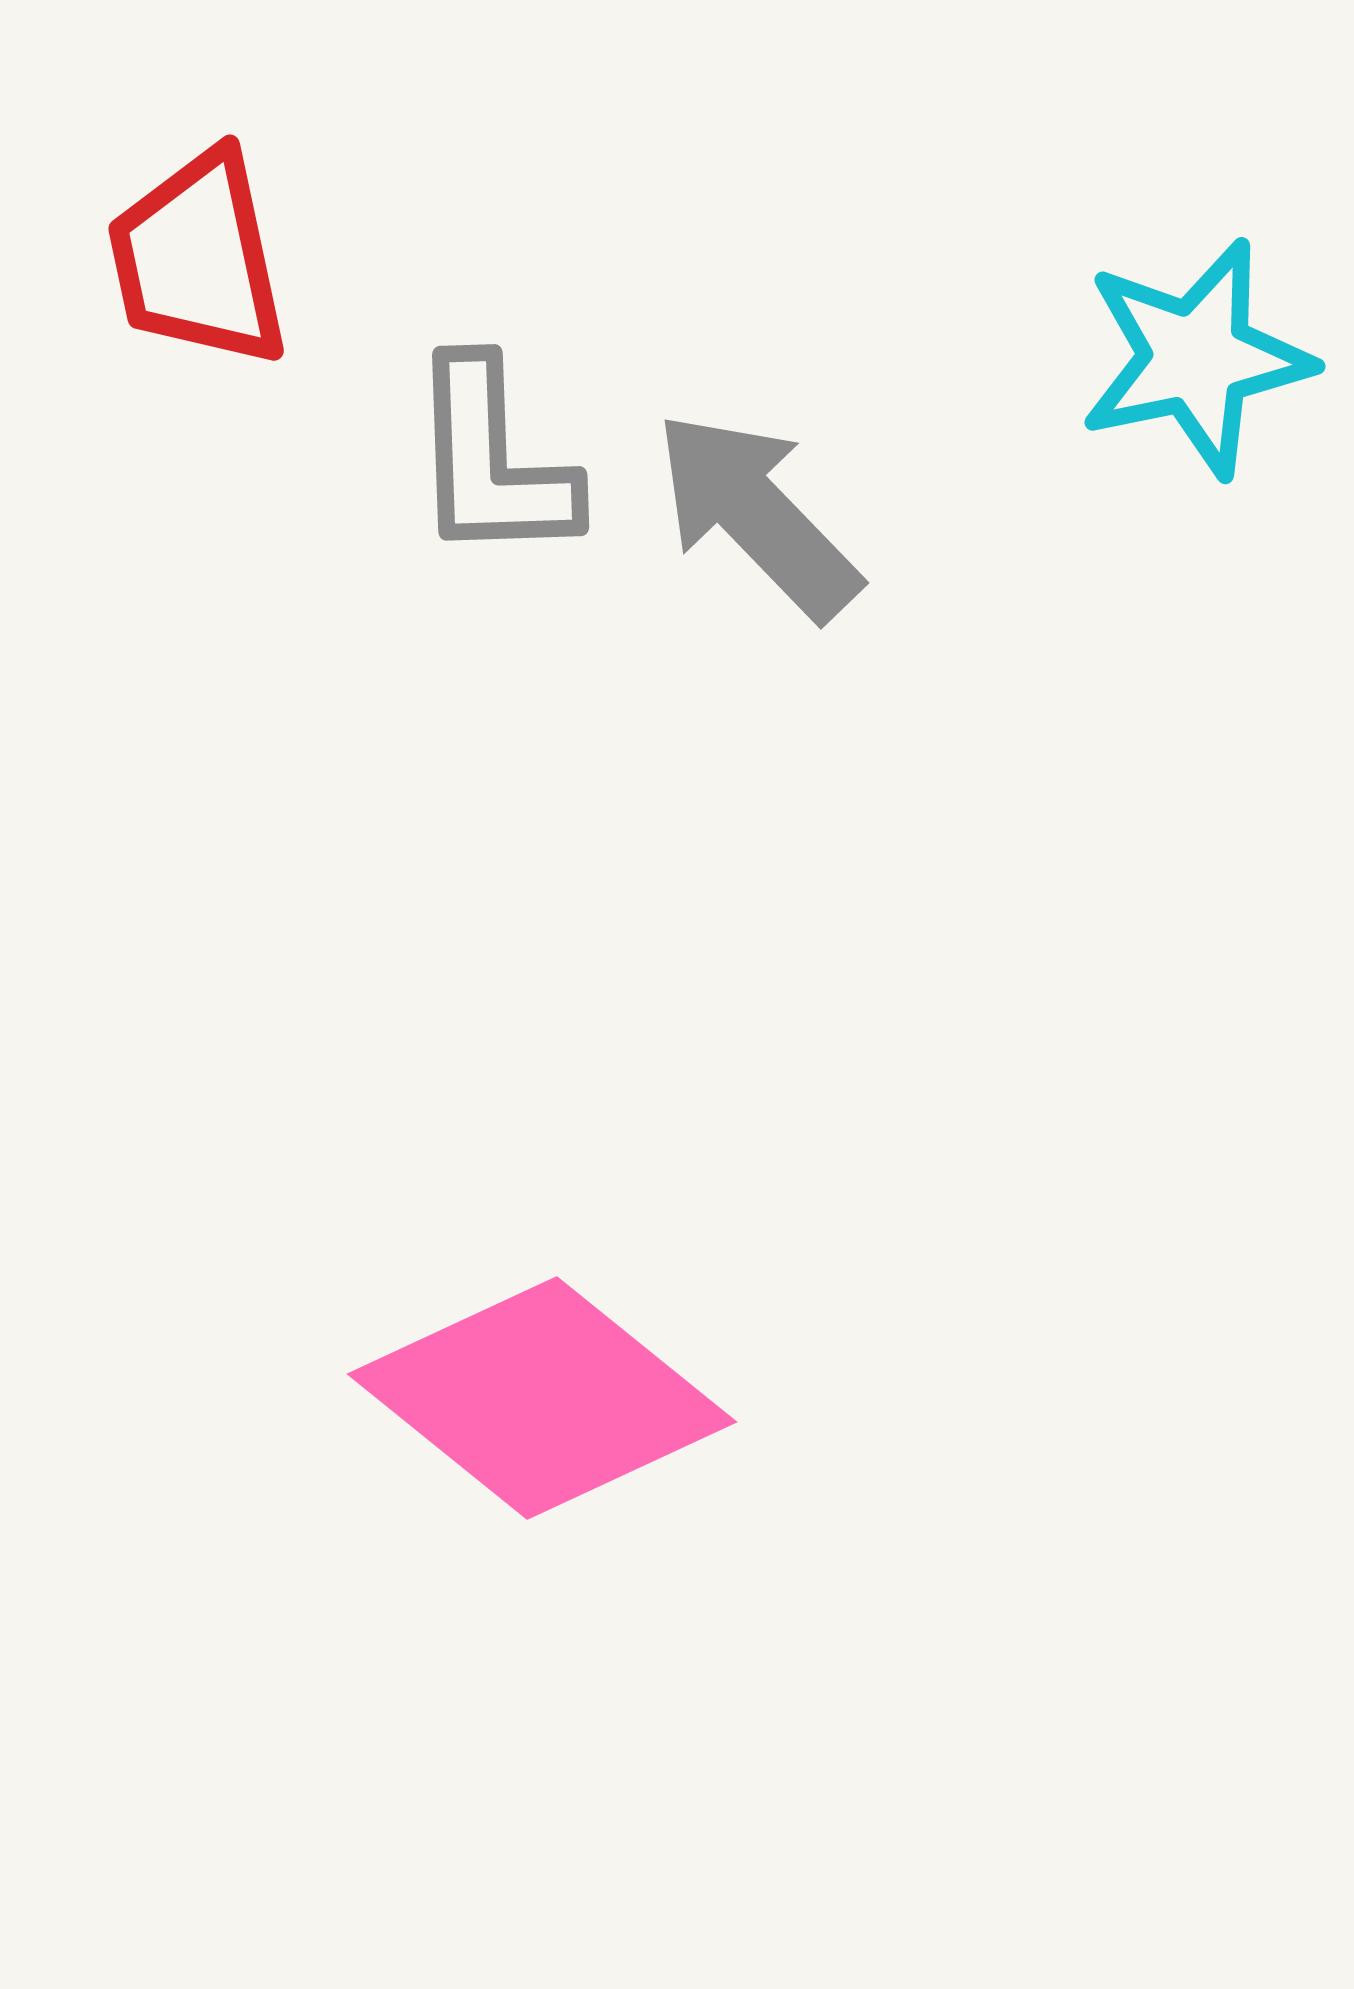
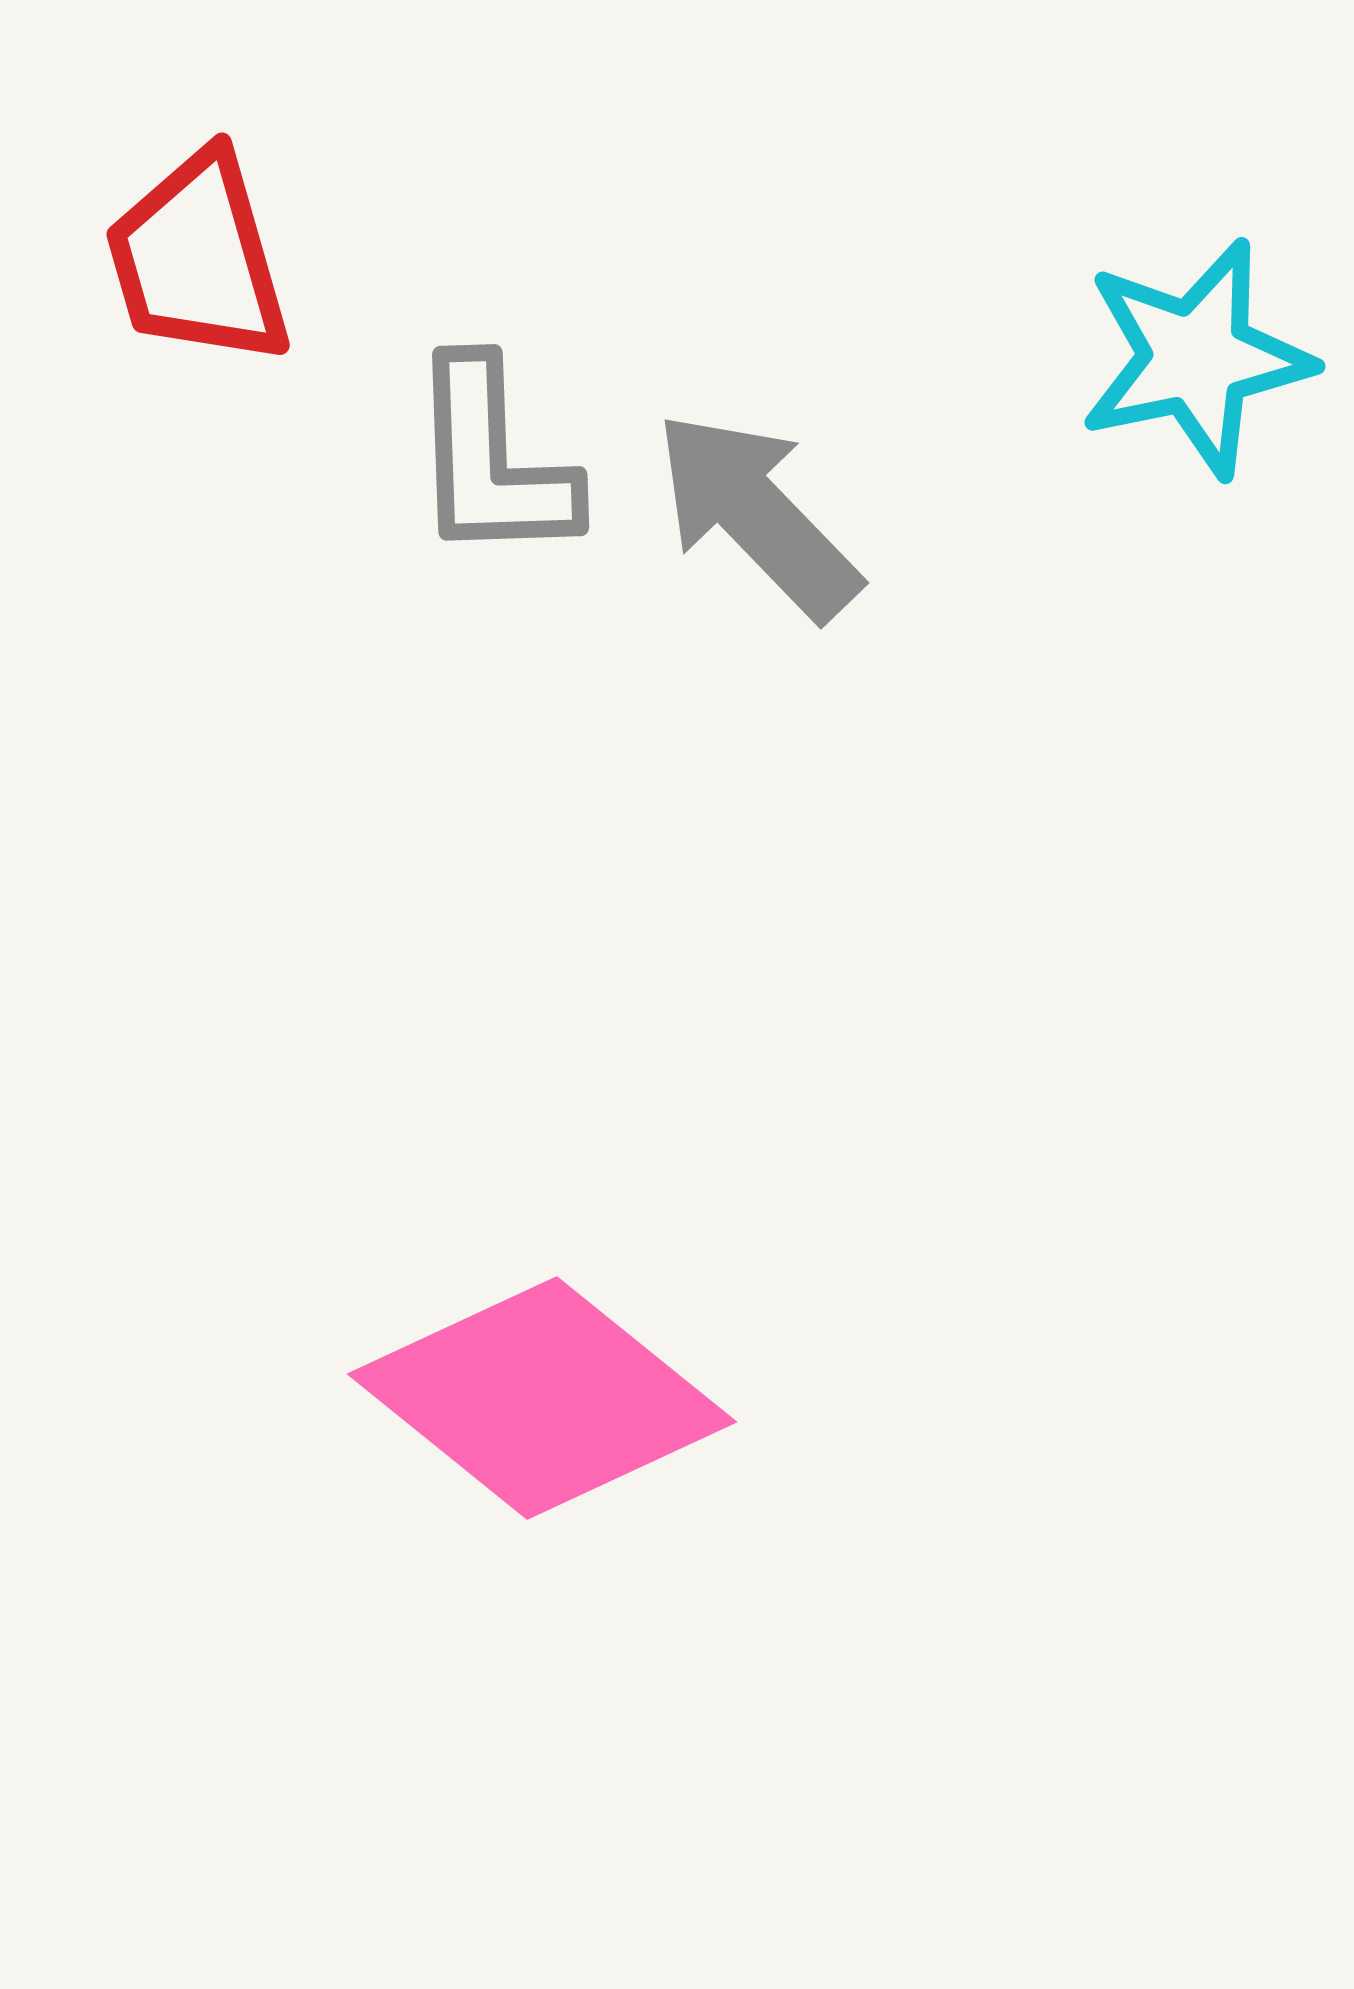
red trapezoid: rotated 4 degrees counterclockwise
